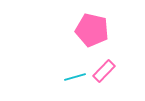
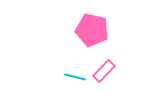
cyan line: rotated 30 degrees clockwise
